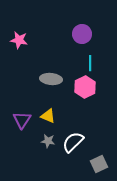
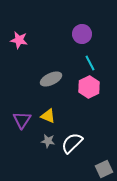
cyan line: rotated 28 degrees counterclockwise
gray ellipse: rotated 30 degrees counterclockwise
pink hexagon: moved 4 px right
white semicircle: moved 1 px left, 1 px down
gray square: moved 5 px right, 5 px down
